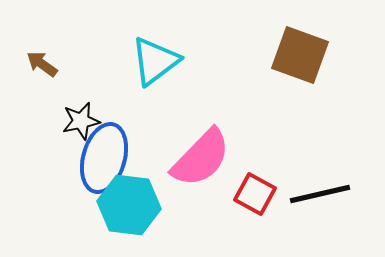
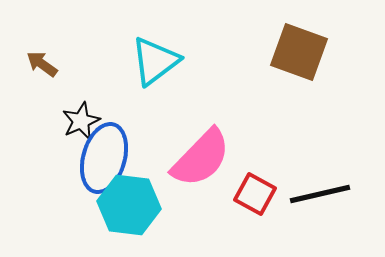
brown square: moved 1 px left, 3 px up
black star: rotated 12 degrees counterclockwise
